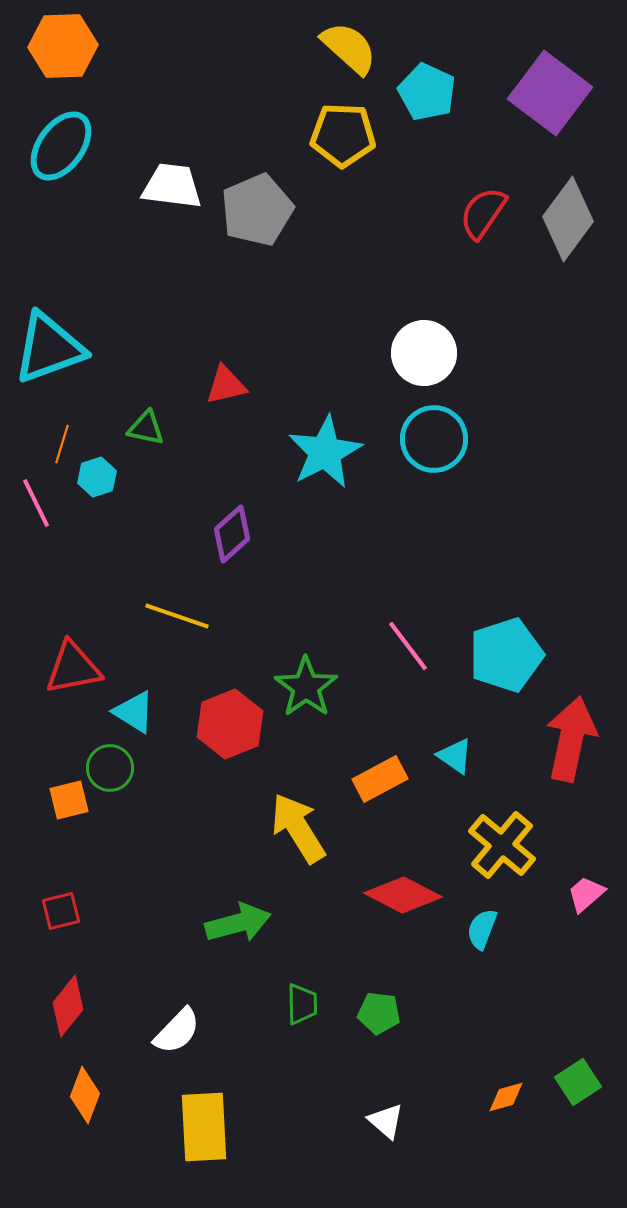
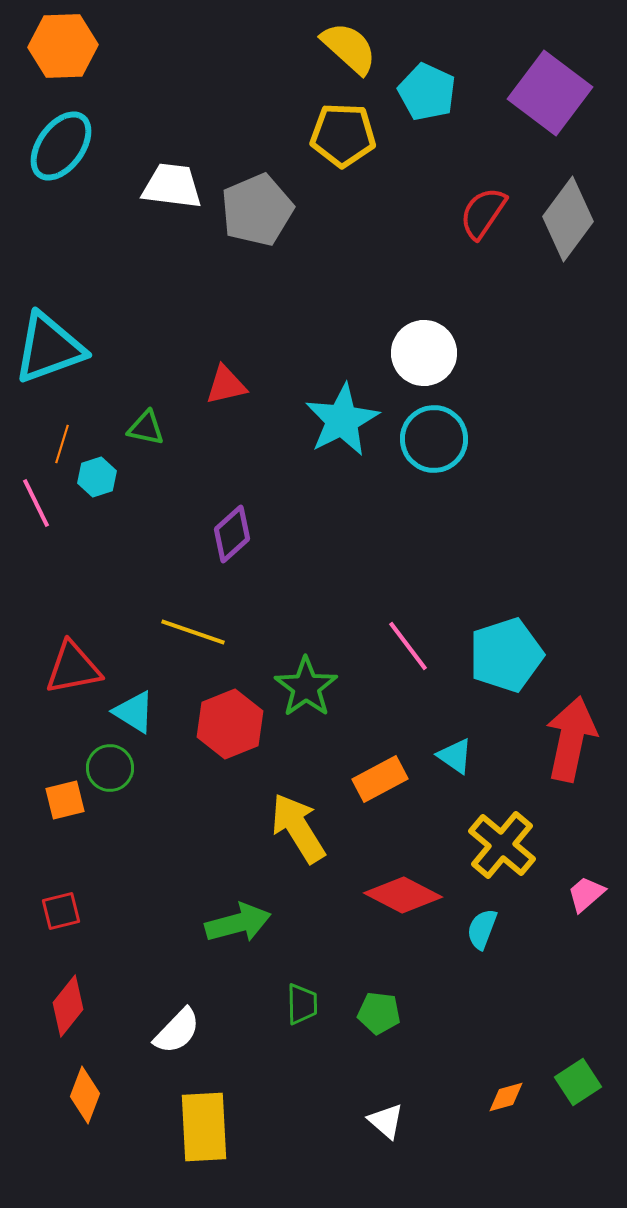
cyan star at (325, 452): moved 17 px right, 32 px up
yellow line at (177, 616): moved 16 px right, 16 px down
orange square at (69, 800): moved 4 px left
